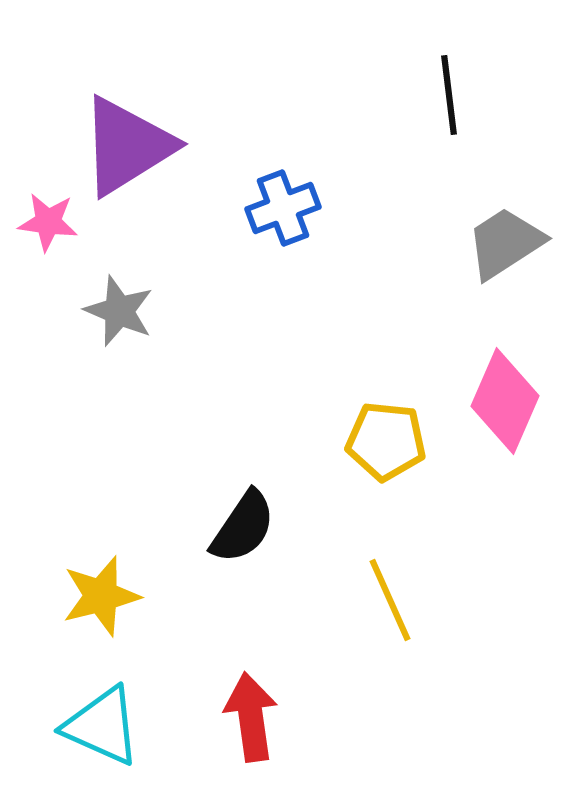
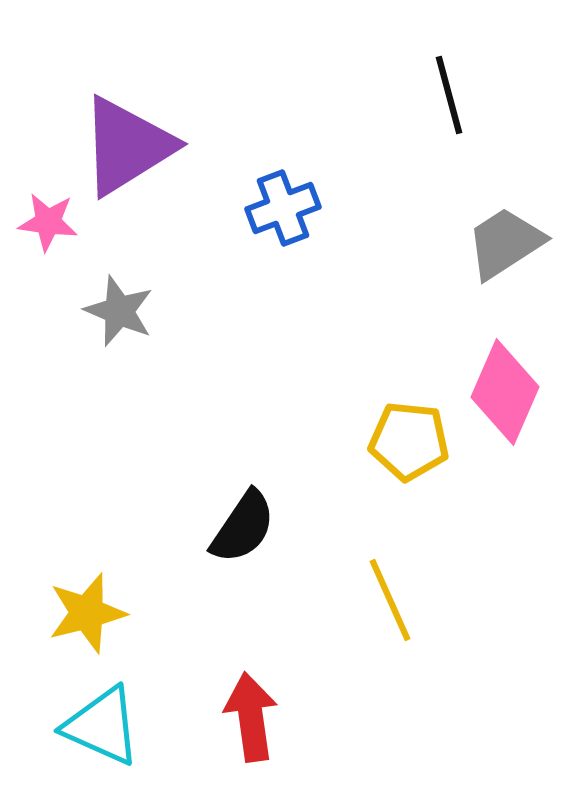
black line: rotated 8 degrees counterclockwise
pink diamond: moved 9 px up
yellow pentagon: moved 23 px right
yellow star: moved 14 px left, 17 px down
